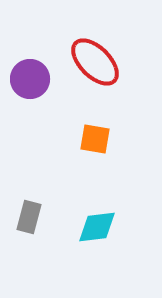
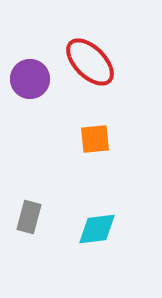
red ellipse: moved 5 px left
orange square: rotated 16 degrees counterclockwise
cyan diamond: moved 2 px down
